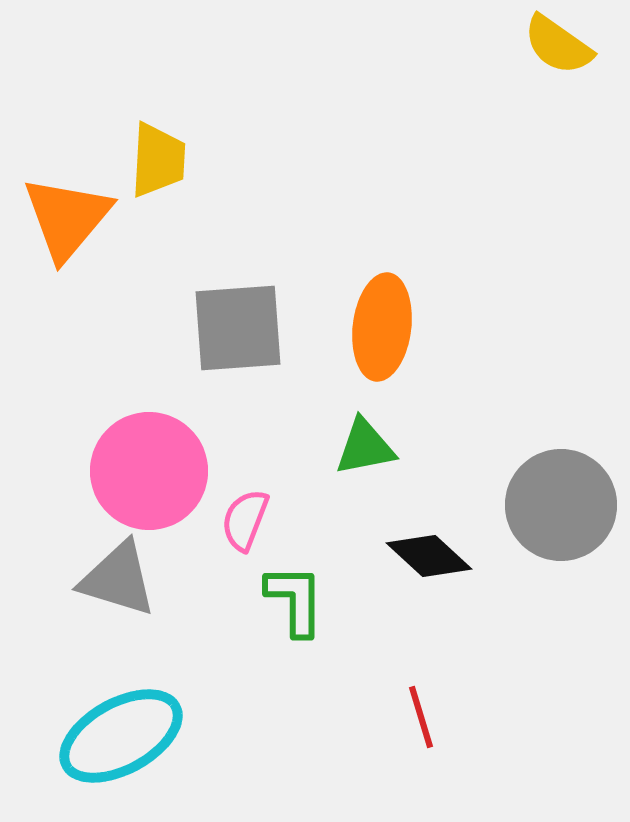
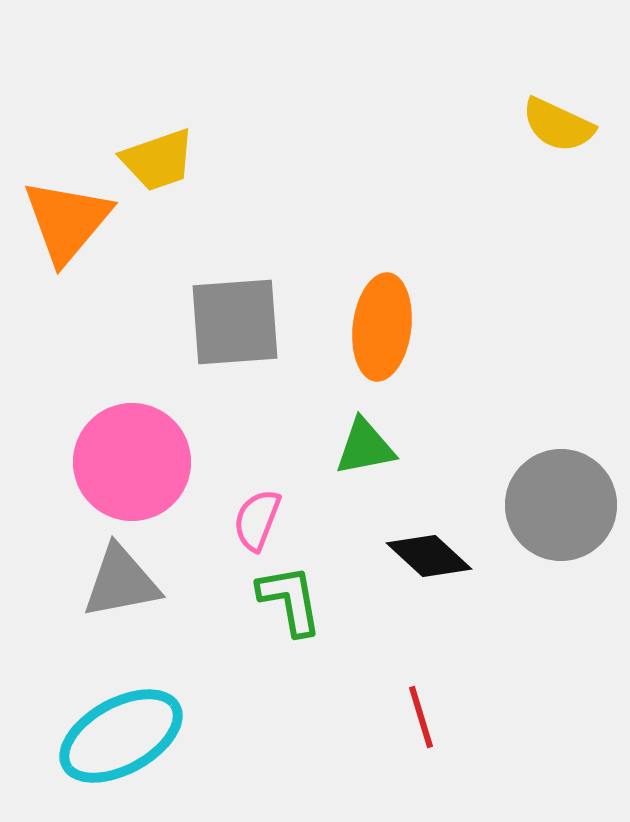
yellow semicircle: moved 80 px down; rotated 10 degrees counterclockwise
yellow trapezoid: rotated 68 degrees clockwise
orange triangle: moved 3 px down
gray square: moved 3 px left, 6 px up
pink circle: moved 17 px left, 9 px up
pink semicircle: moved 12 px right
gray triangle: moved 3 px right, 3 px down; rotated 28 degrees counterclockwise
green L-shape: moved 5 px left; rotated 10 degrees counterclockwise
